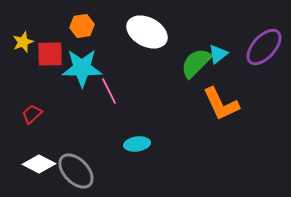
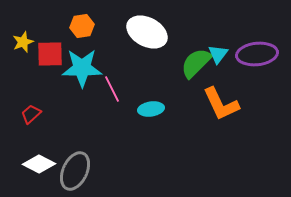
purple ellipse: moved 7 px left, 7 px down; rotated 42 degrees clockwise
cyan triangle: rotated 15 degrees counterclockwise
pink line: moved 3 px right, 2 px up
red trapezoid: moved 1 px left
cyan ellipse: moved 14 px right, 35 px up
gray ellipse: moved 1 px left; rotated 69 degrees clockwise
